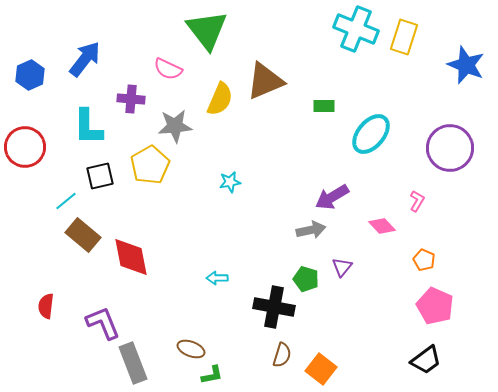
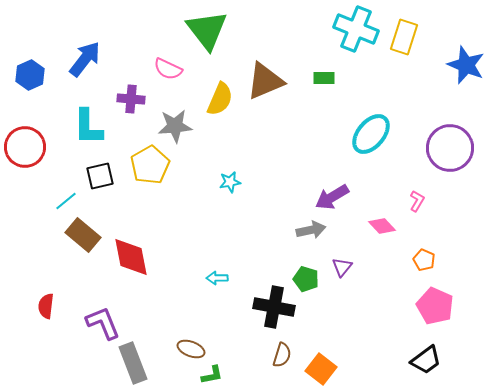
green rectangle: moved 28 px up
